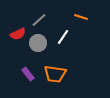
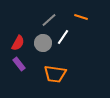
gray line: moved 10 px right
red semicircle: moved 9 px down; rotated 35 degrees counterclockwise
gray circle: moved 5 px right
purple rectangle: moved 9 px left, 10 px up
